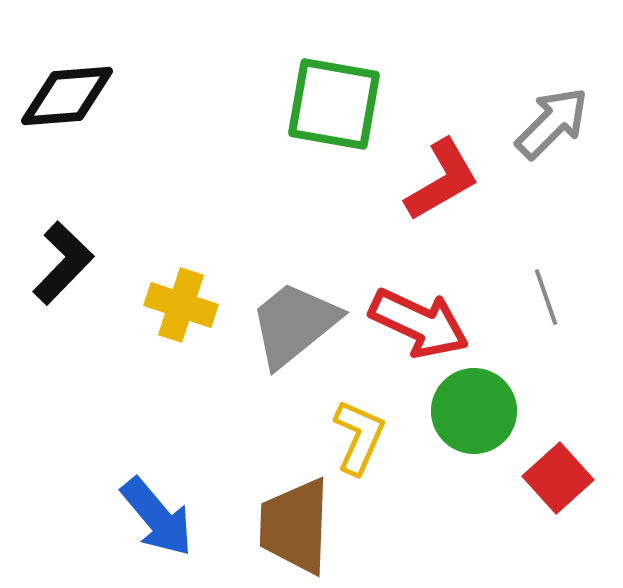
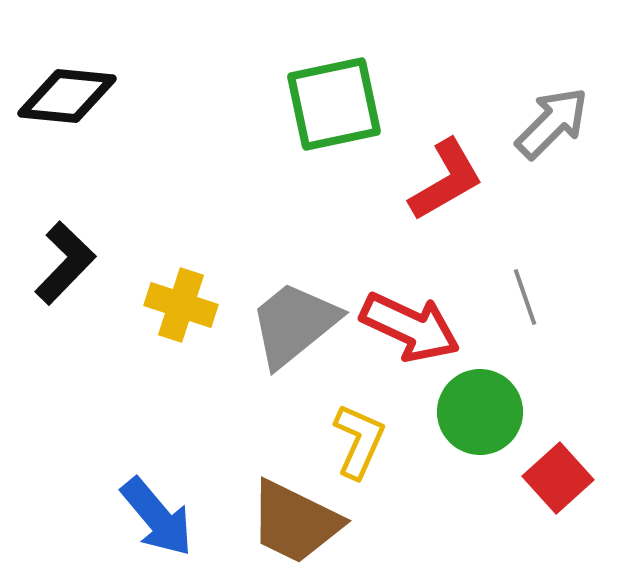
black diamond: rotated 10 degrees clockwise
green square: rotated 22 degrees counterclockwise
red L-shape: moved 4 px right
black L-shape: moved 2 px right
gray line: moved 21 px left
red arrow: moved 9 px left, 4 px down
green circle: moved 6 px right, 1 px down
yellow L-shape: moved 4 px down
brown trapezoid: moved 4 px up; rotated 66 degrees counterclockwise
